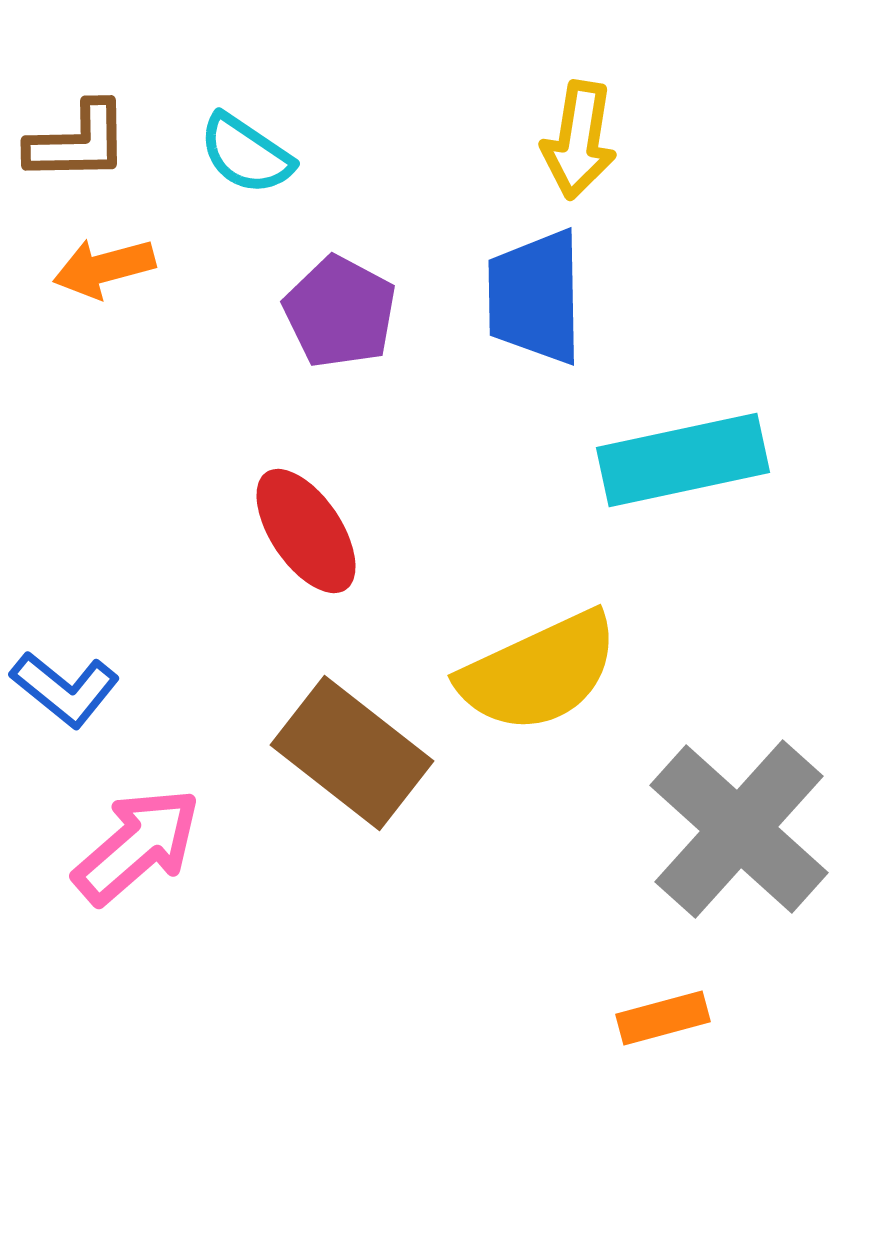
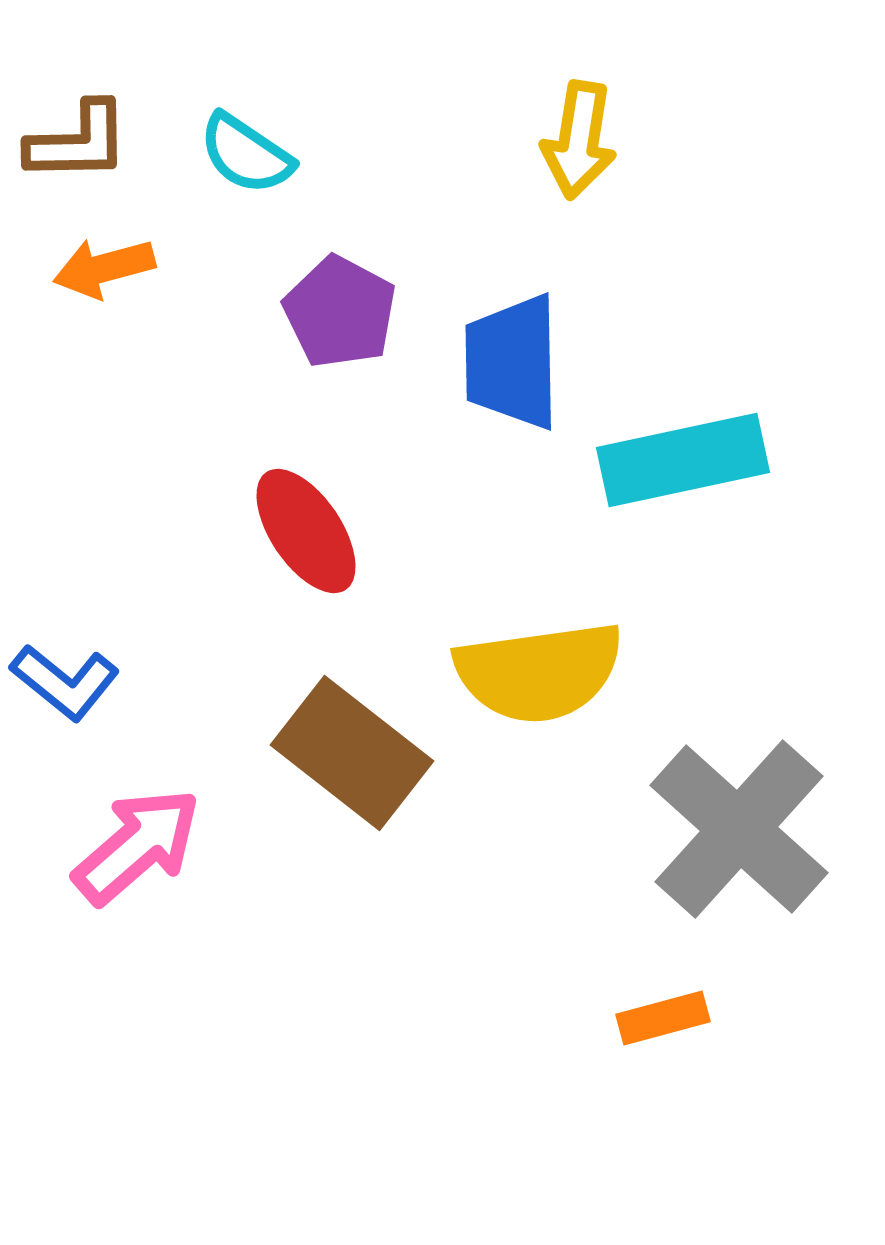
blue trapezoid: moved 23 px left, 65 px down
yellow semicircle: rotated 17 degrees clockwise
blue L-shape: moved 7 px up
